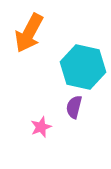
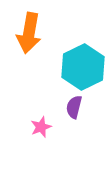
orange arrow: rotated 18 degrees counterclockwise
cyan hexagon: rotated 21 degrees clockwise
